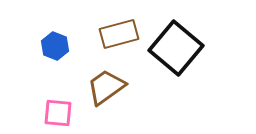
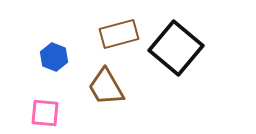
blue hexagon: moved 1 px left, 11 px down
brown trapezoid: rotated 84 degrees counterclockwise
pink square: moved 13 px left
